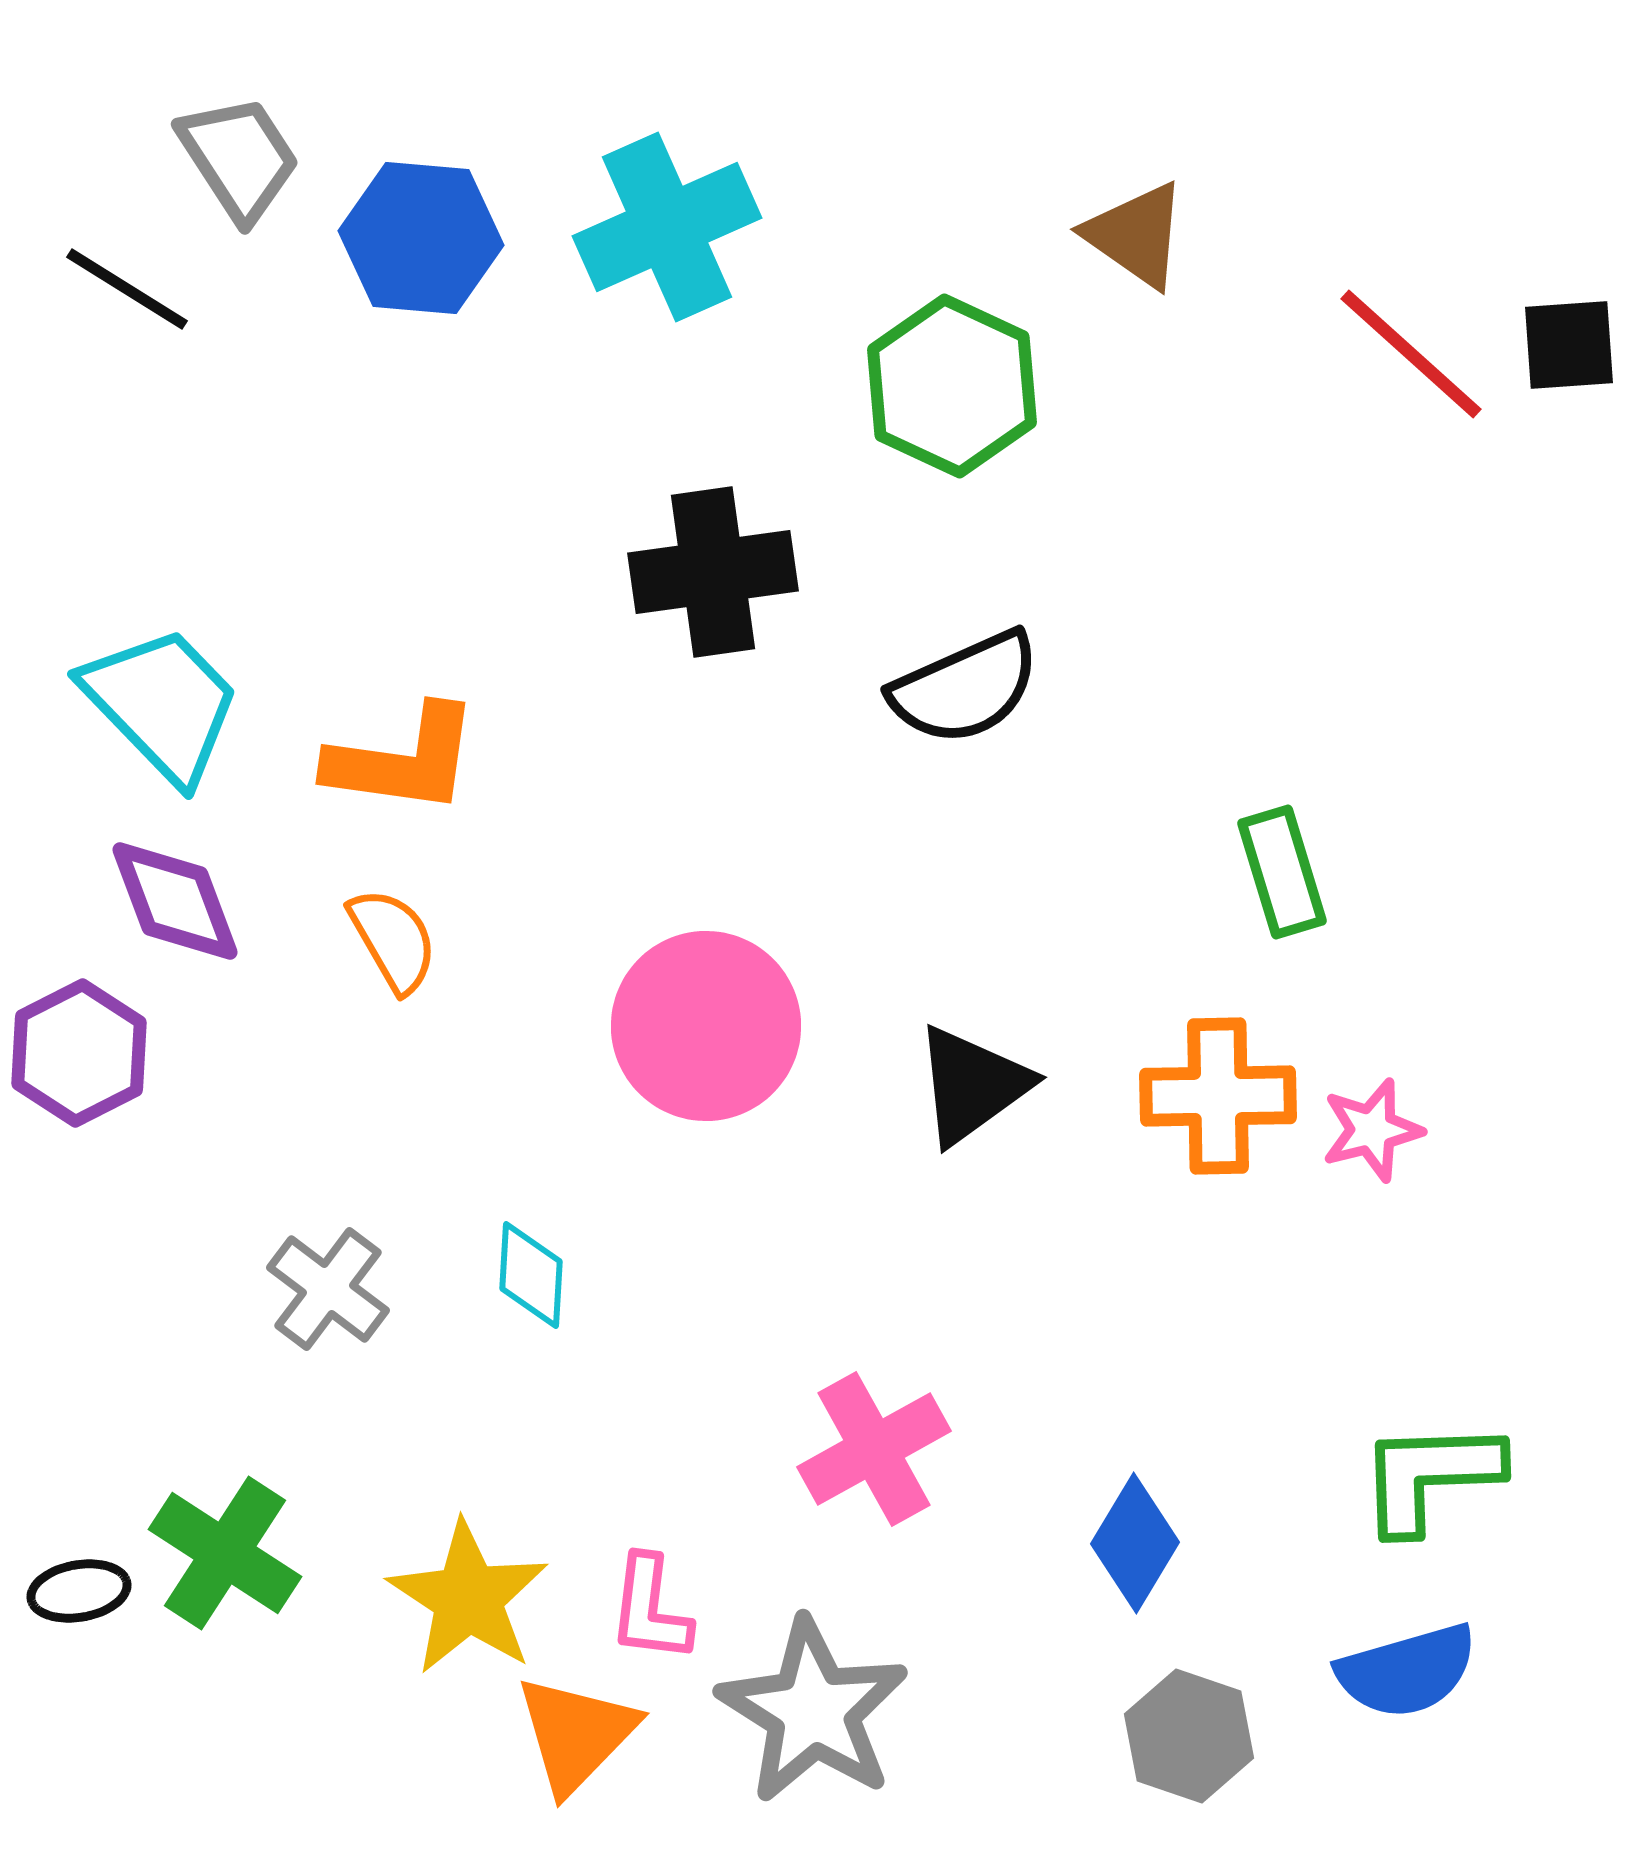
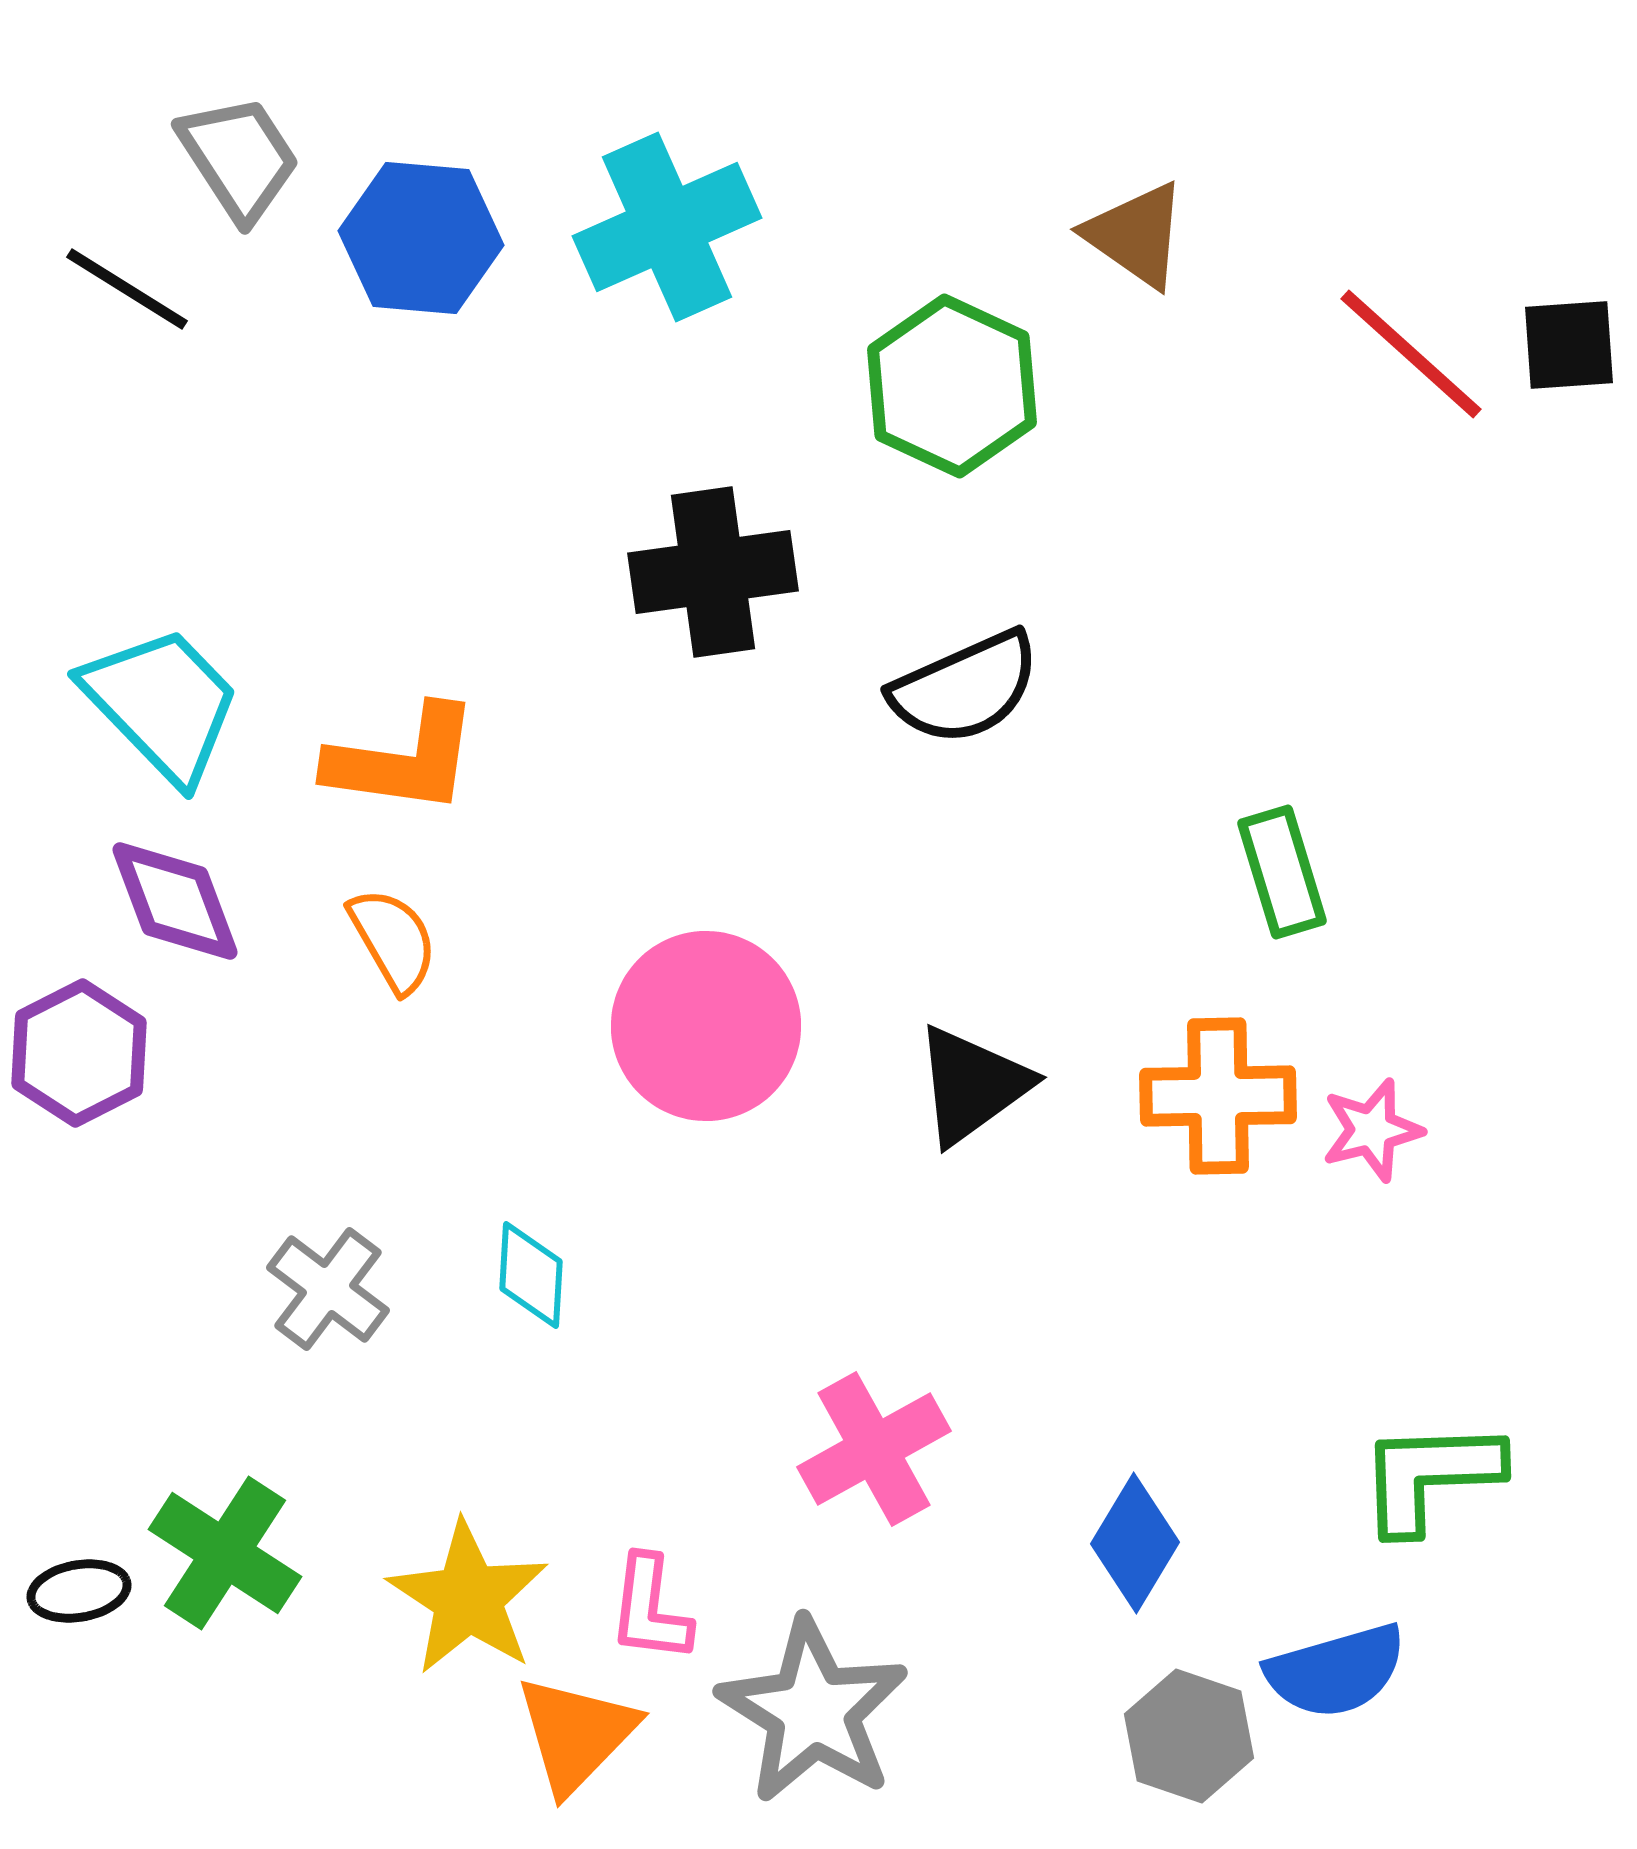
blue semicircle: moved 71 px left
